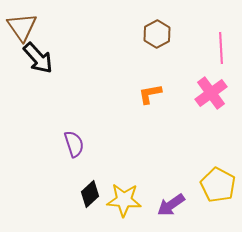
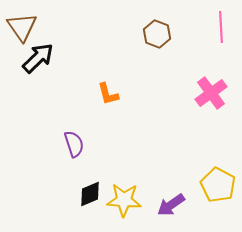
brown hexagon: rotated 12 degrees counterclockwise
pink line: moved 21 px up
black arrow: rotated 92 degrees counterclockwise
orange L-shape: moved 42 px left; rotated 95 degrees counterclockwise
black diamond: rotated 20 degrees clockwise
